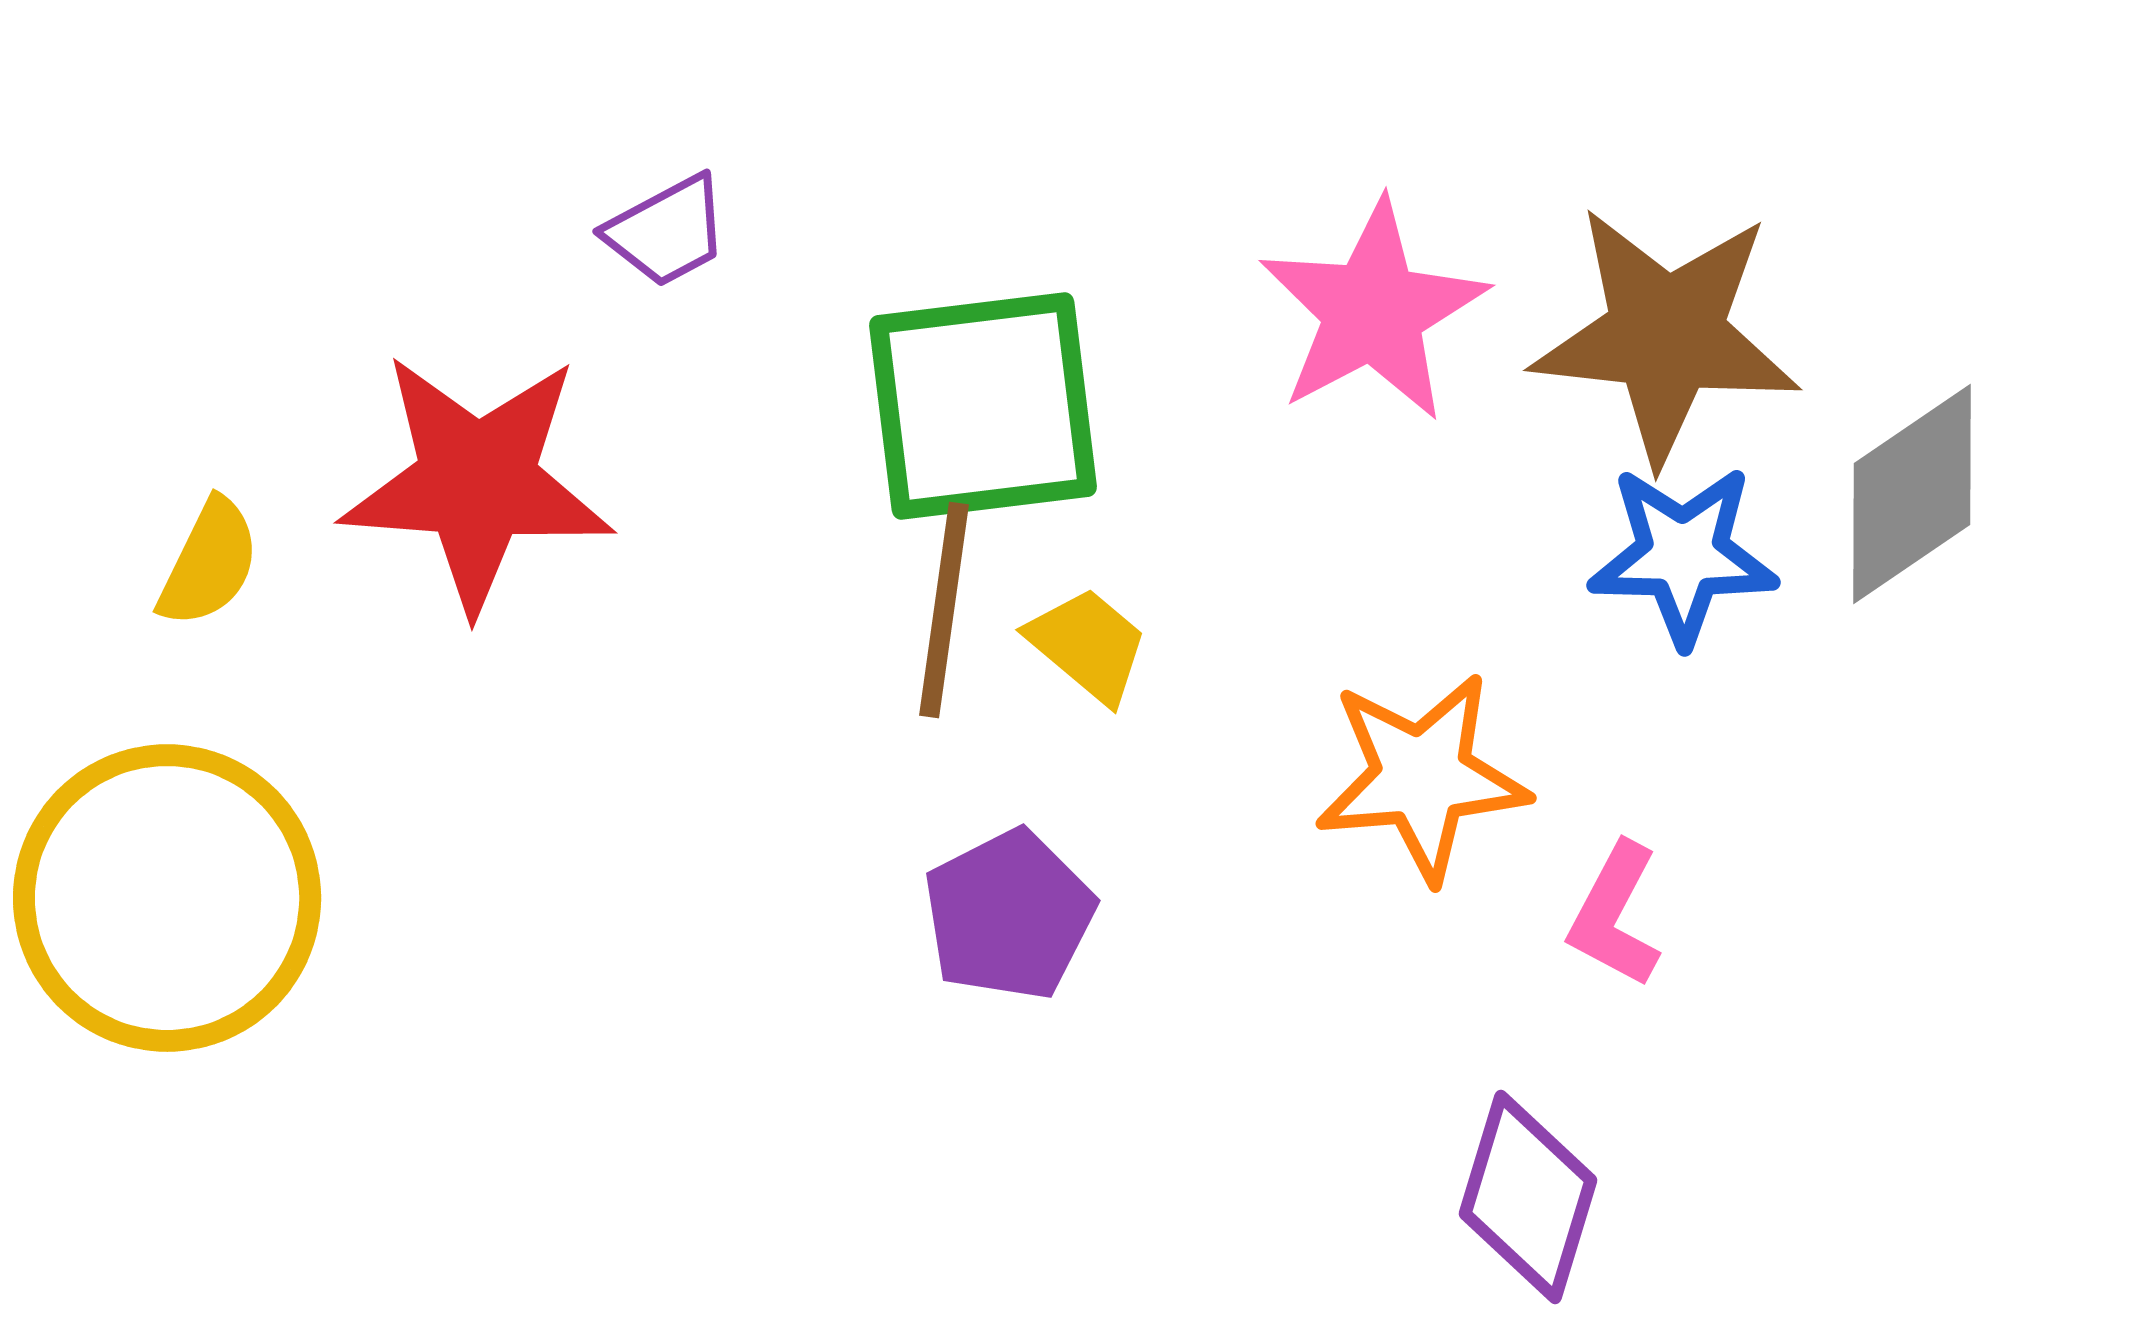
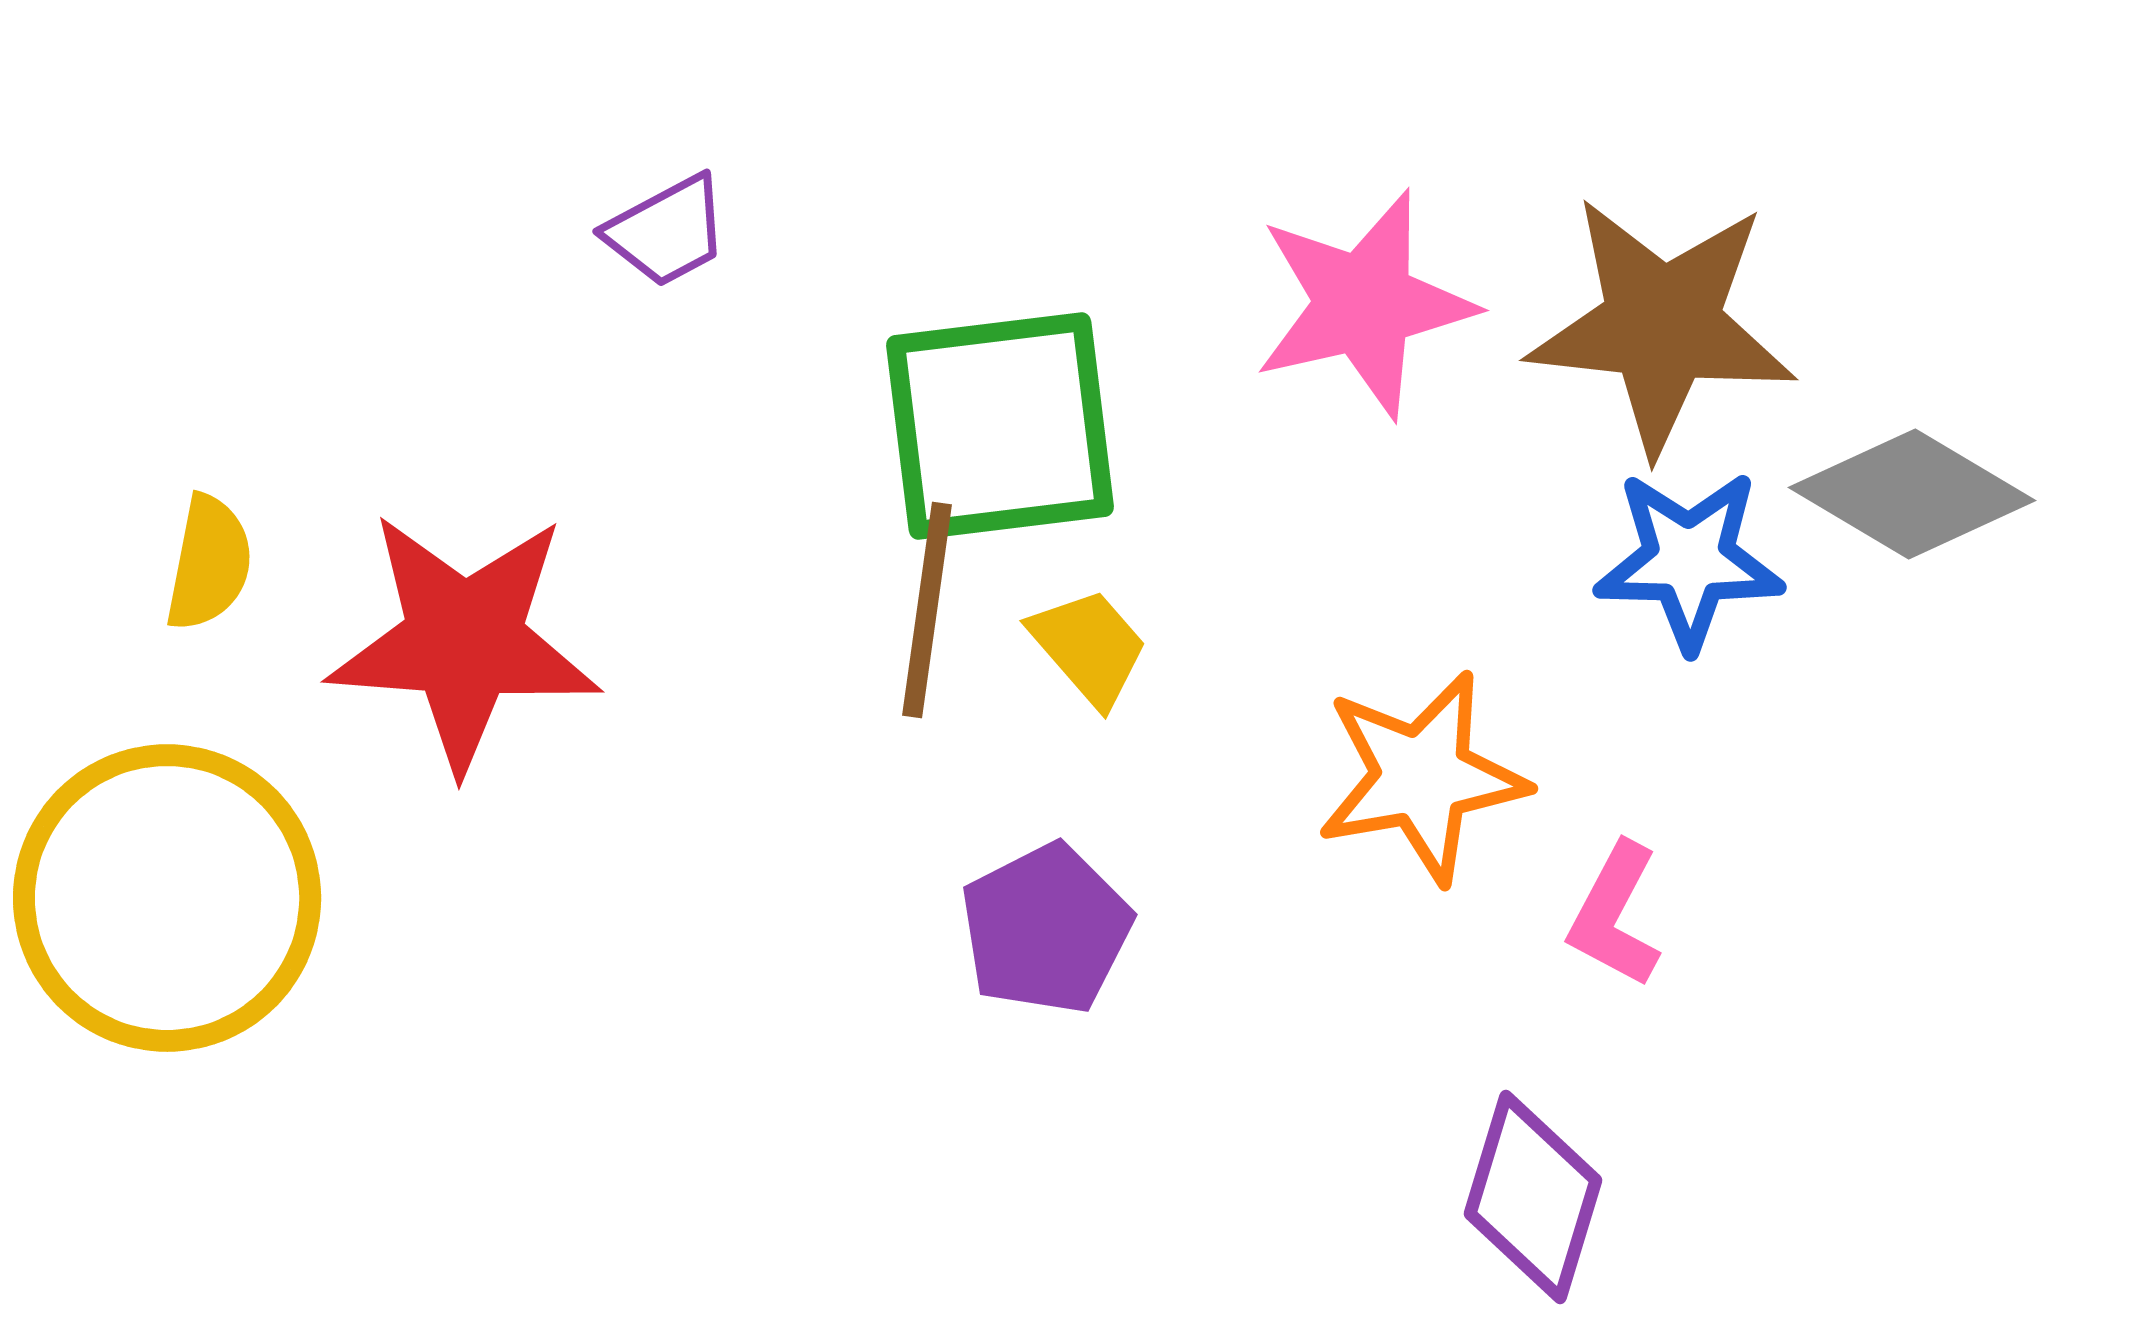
pink star: moved 9 px left, 7 px up; rotated 15 degrees clockwise
brown star: moved 4 px left, 10 px up
green square: moved 17 px right, 20 px down
red star: moved 13 px left, 159 px down
gray diamond: rotated 65 degrees clockwise
blue star: moved 6 px right, 5 px down
yellow semicircle: rotated 15 degrees counterclockwise
brown line: moved 17 px left
yellow trapezoid: moved 1 px right, 2 px down; rotated 9 degrees clockwise
orange star: rotated 5 degrees counterclockwise
purple pentagon: moved 37 px right, 14 px down
purple diamond: moved 5 px right
